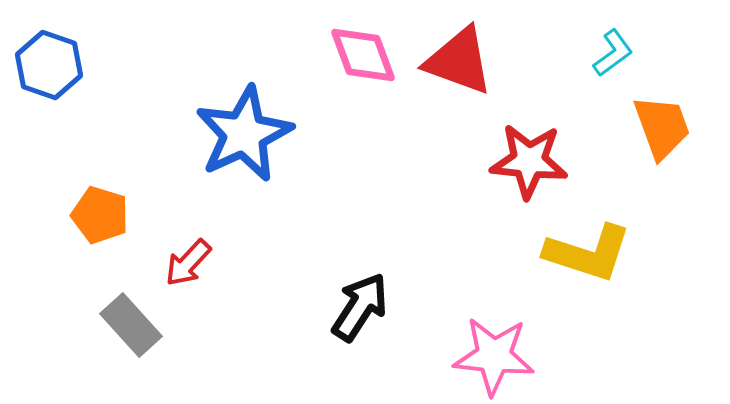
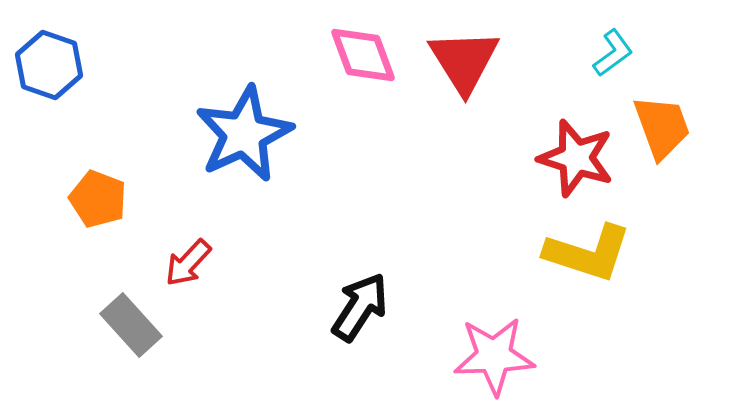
red triangle: moved 5 px right; rotated 38 degrees clockwise
red star: moved 47 px right, 3 px up; rotated 12 degrees clockwise
orange pentagon: moved 2 px left, 16 px up; rotated 4 degrees clockwise
pink star: rotated 8 degrees counterclockwise
